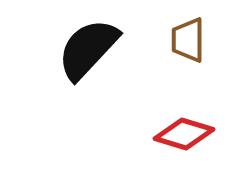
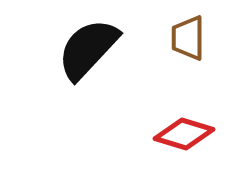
brown trapezoid: moved 2 px up
